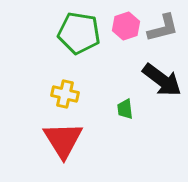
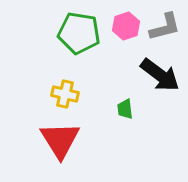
gray L-shape: moved 2 px right, 1 px up
black arrow: moved 2 px left, 5 px up
red triangle: moved 3 px left
